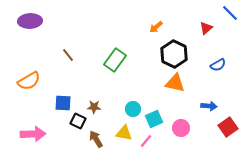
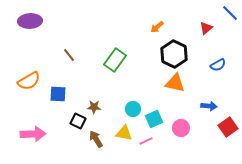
orange arrow: moved 1 px right
brown line: moved 1 px right
blue square: moved 5 px left, 9 px up
pink line: rotated 24 degrees clockwise
